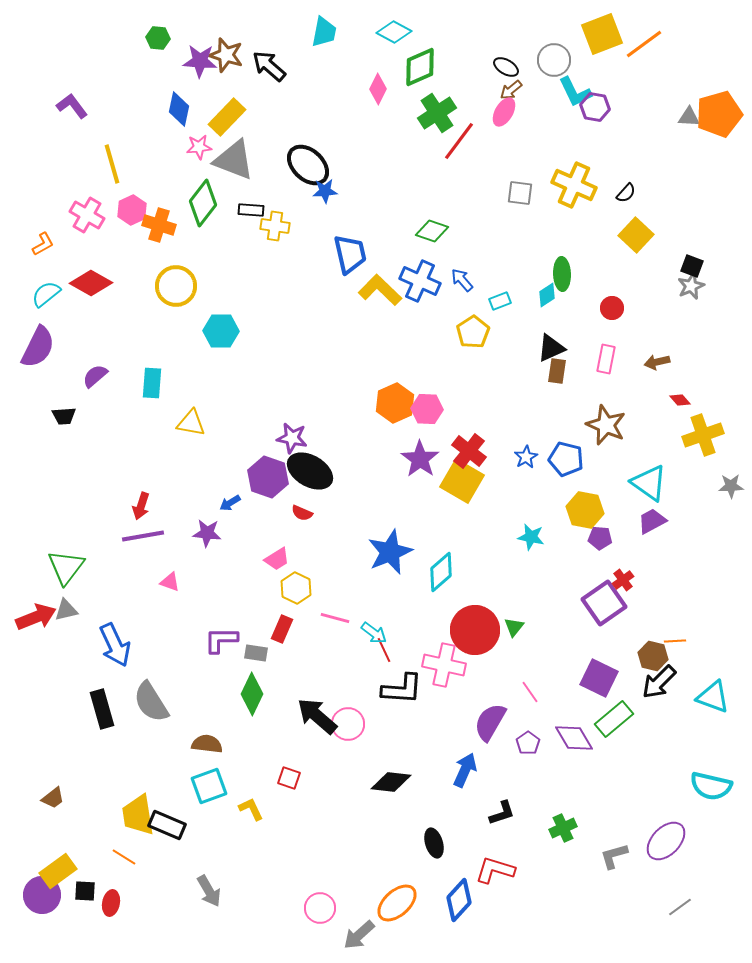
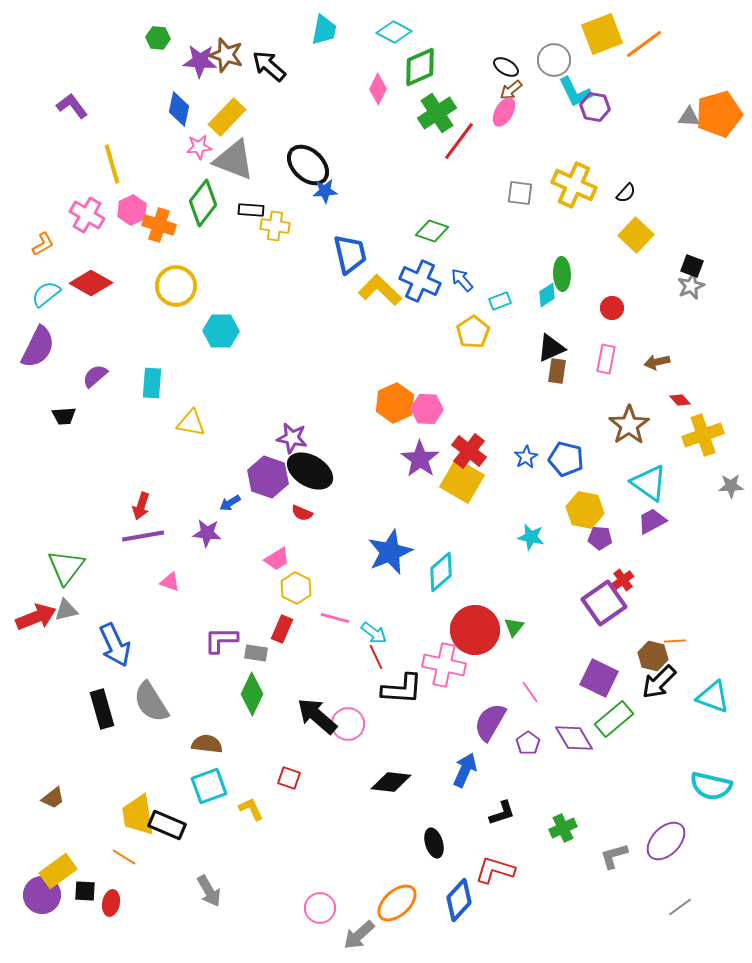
cyan trapezoid at (324, 32): moved 2 px up
brown star at (606, 425): moved 23 px right; rotated 15 degrees clockwise
red line at (384, 650): moved 8 px left, 7 px down
